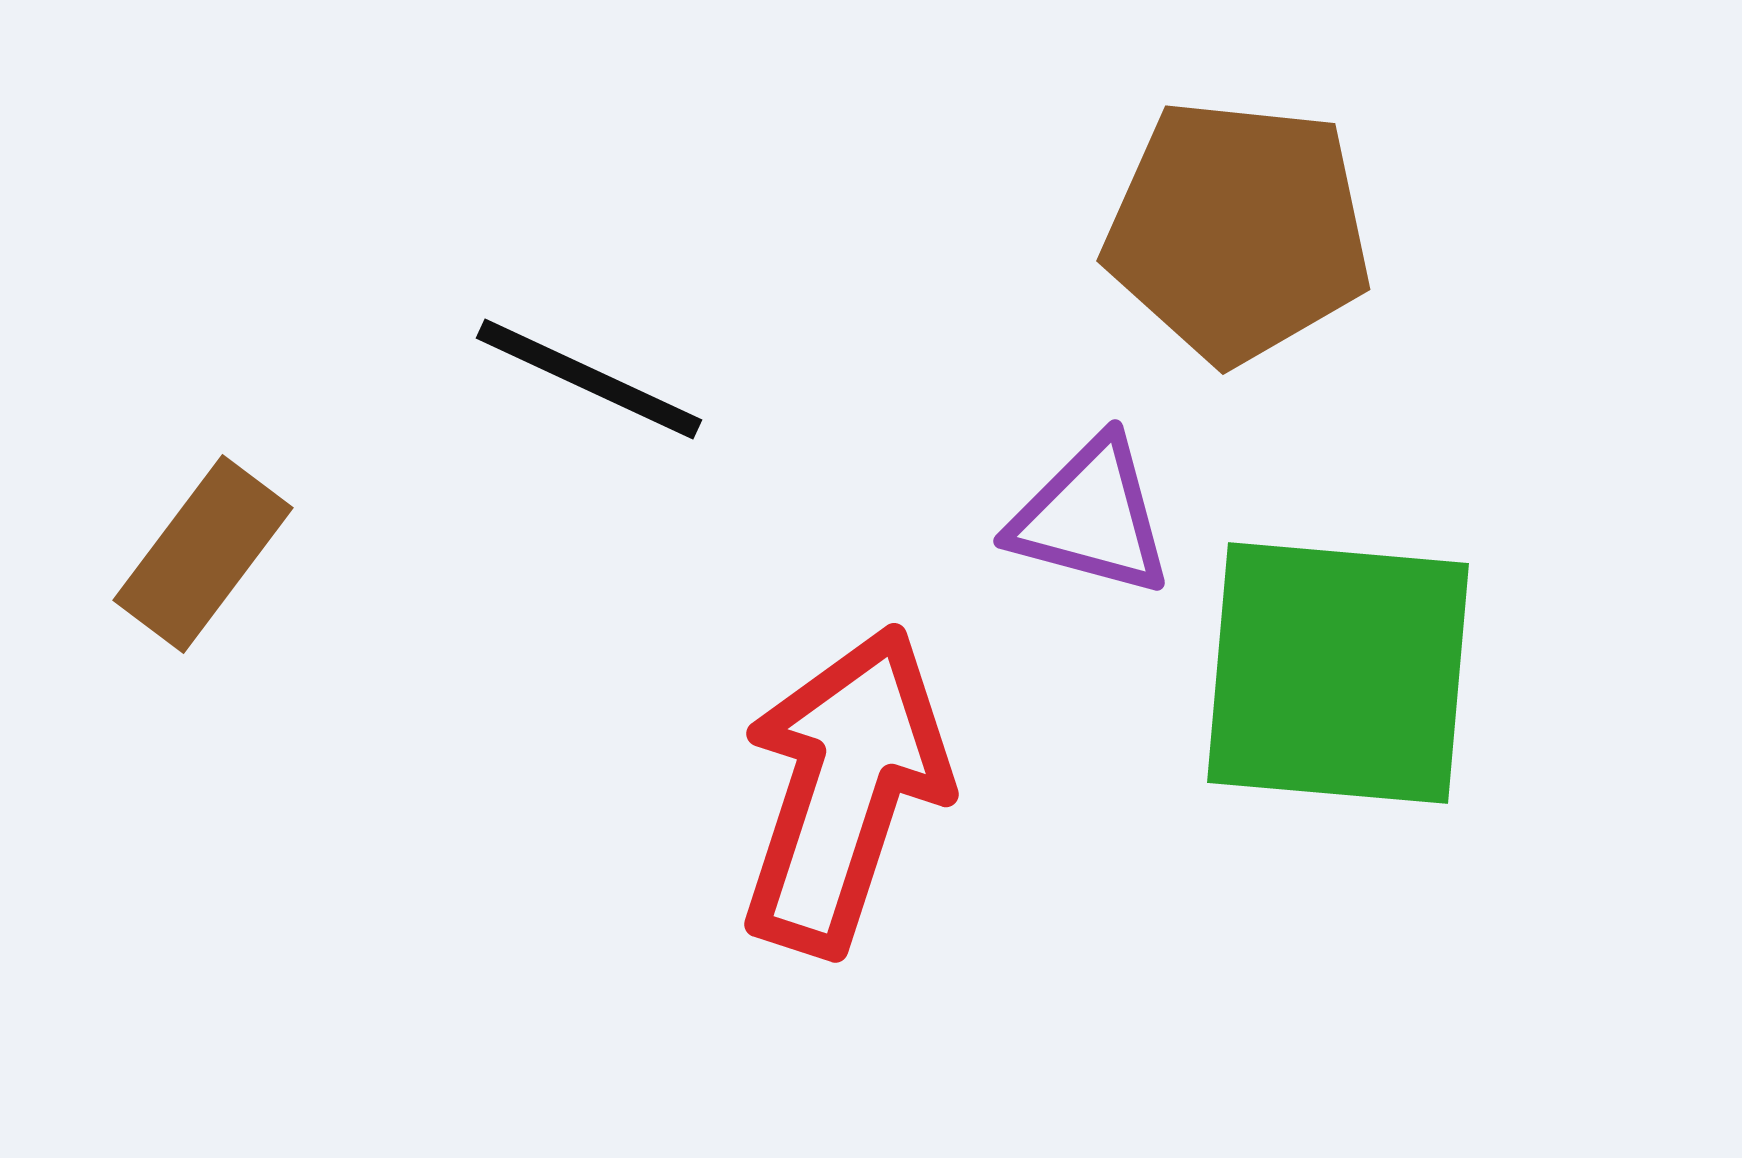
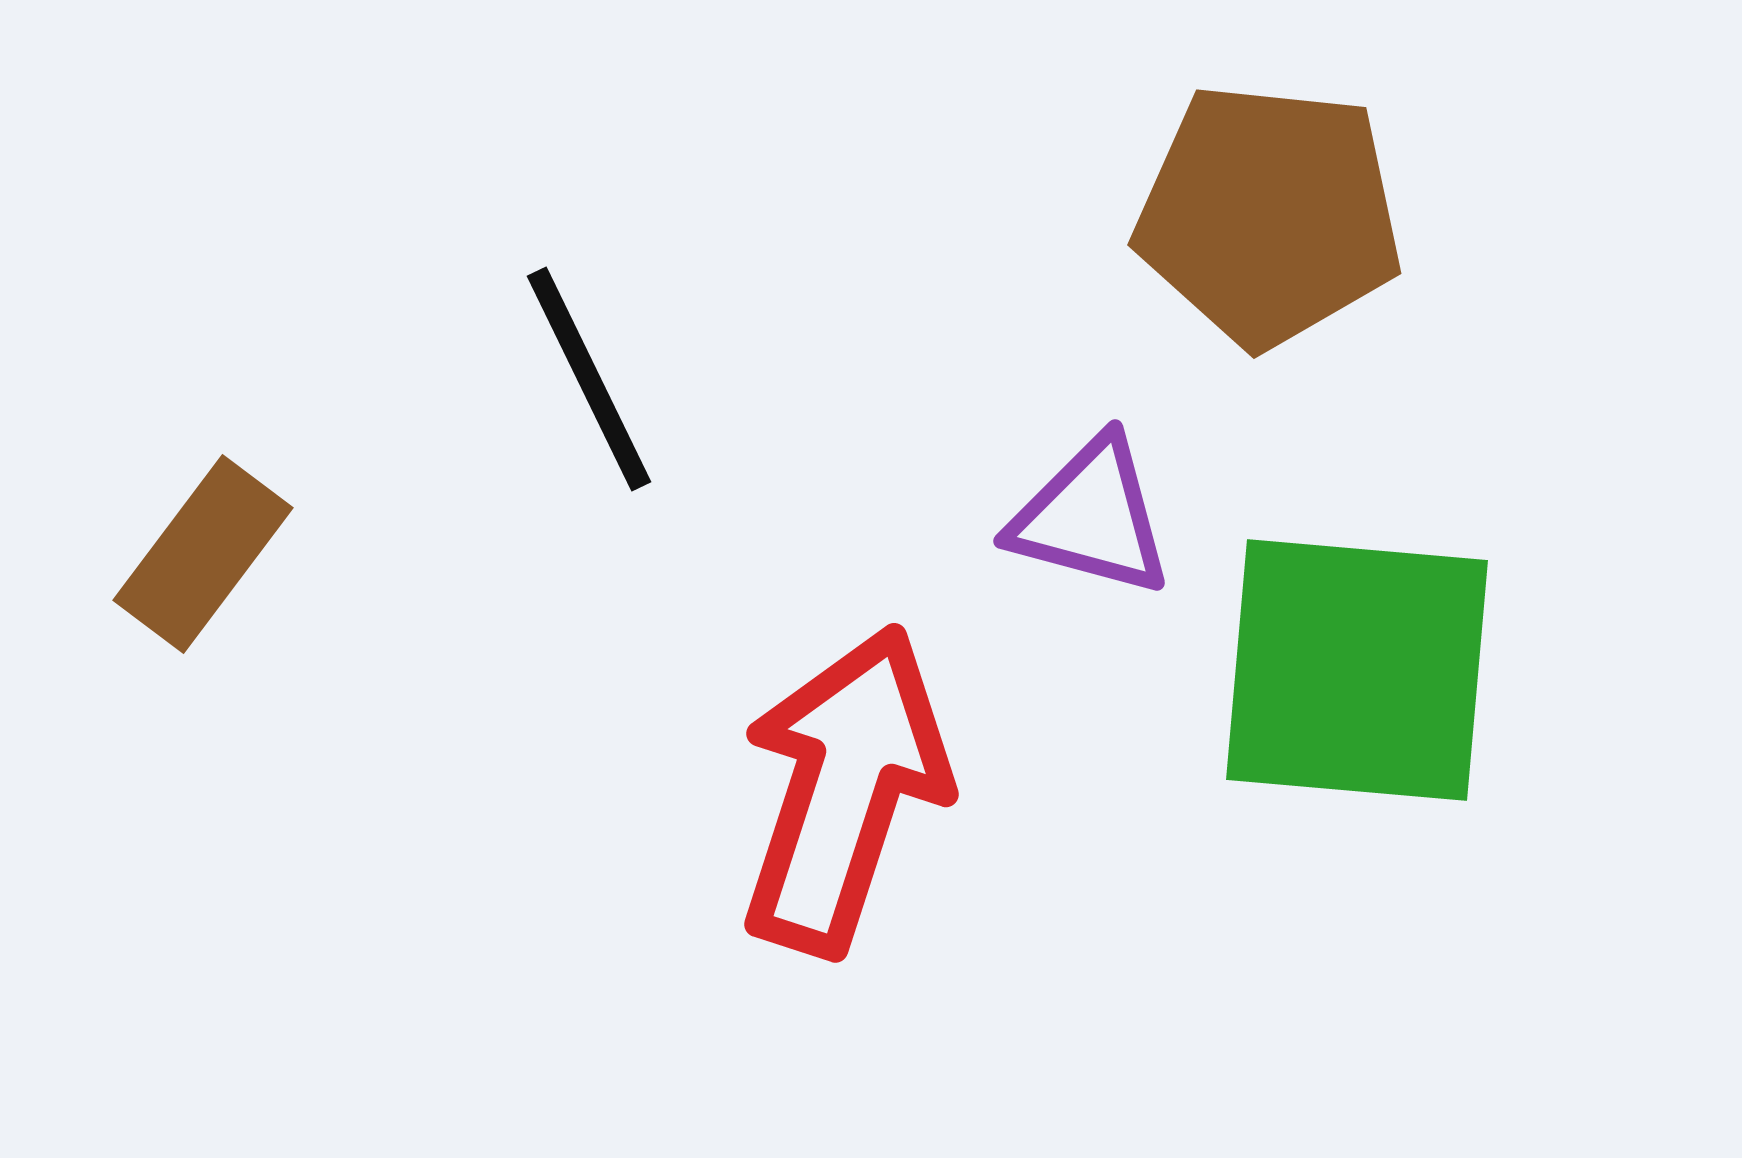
brown pentagon: moved 31 px right, 16 px up
black line: rotated 39 degrees clockwise
green square: moved 19 px right, 3 px up
